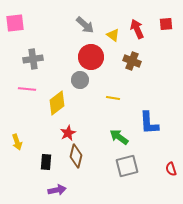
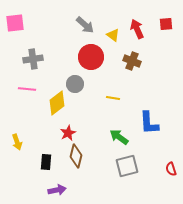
gray circle: moved 5 px left, 4 px down
